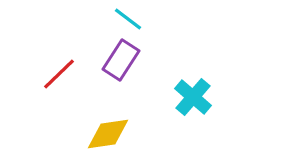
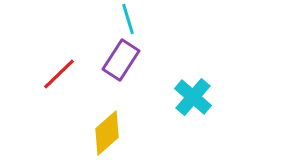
cyan line: rotated 36 degrees clockwise
yellow diamond: moved 1 px left, 1 px up; rotated 33 degrees counterclockwise
